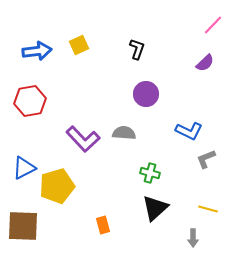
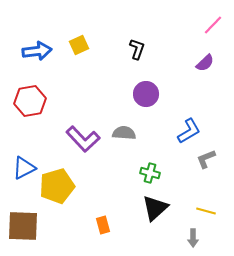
blue L-shape: rotated 56 degrees counterclockwise
yellow line: moved 2 px left, 2 px down
